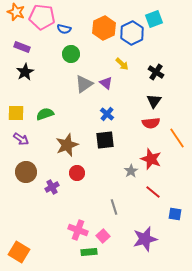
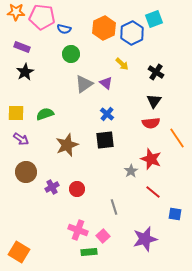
orange star: rotated 18 degrees counterclockwise
red circle: moved 16 px down
